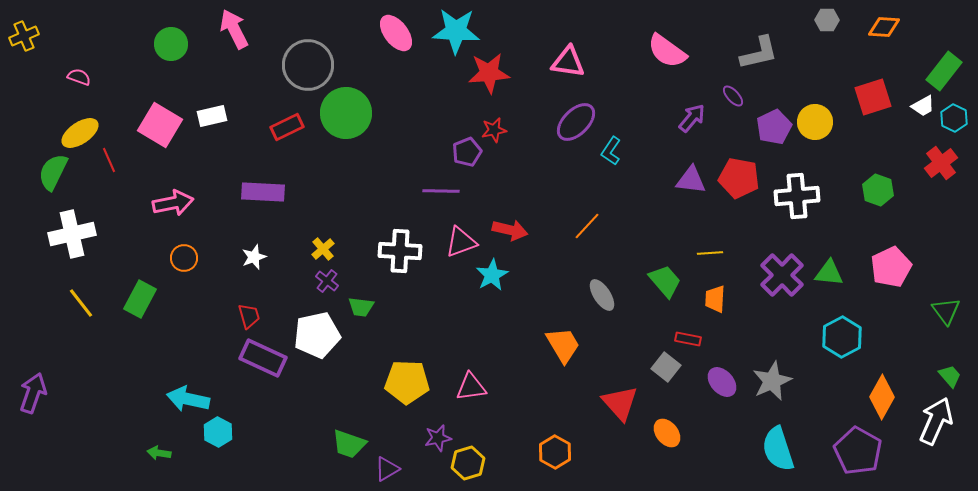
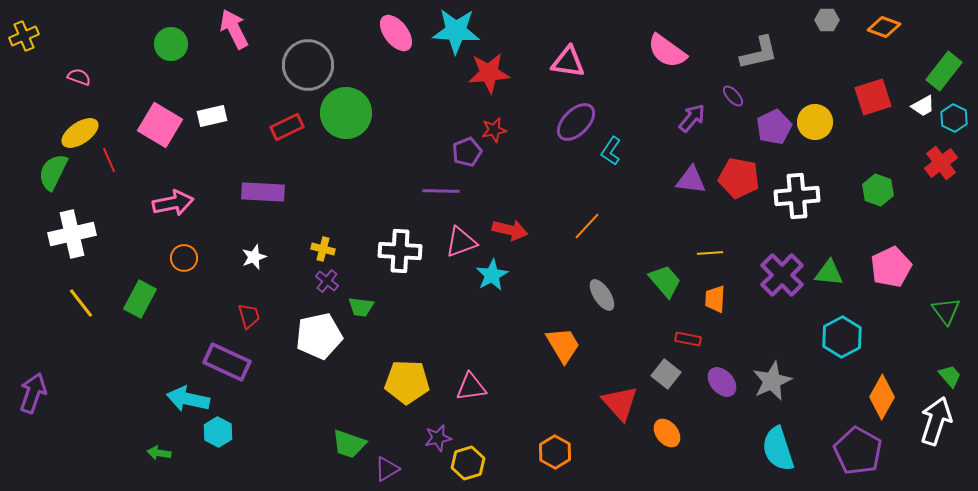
orange diamond at (884, 27): rotated 16 degrees clockwise
yellow cross at (323, 249): rotated 35 degrees counterclockwise
white pentagon at (317, 335): moved 2 px right, 1 px down
purple rectangle at (263, 358): moved 36 px left, 4 px down
gray square at (666, 367): moved 7 px down
white arrow at (936, 421): rotated 6 degrees counterclockwise
